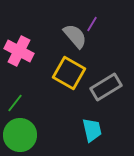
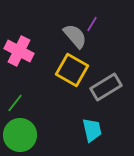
yellow square: moved 3 px right, 3 px up
